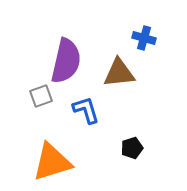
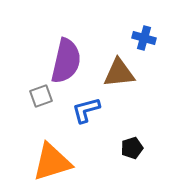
blue L-shape: rotated 88 degrees counterclockwise
